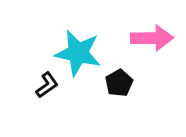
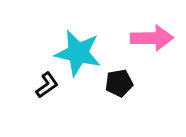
black pentagon: rotated 20 degrees clockwise
